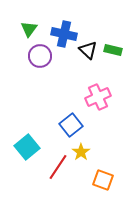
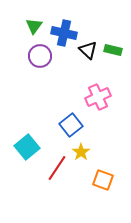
green triangle: moved 5 px right, 3 px up
blue cross: moved 1 px up
red line: moved 1 px left, 1 px down
